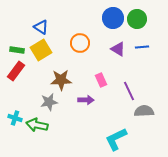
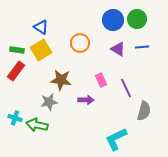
blue circle: moved 2 px down
brown star: rotated 10 degrees clockwise
purple line: moved 3 px left, 3 px up
gray semicircle: rotated 108 degrees clockwise
